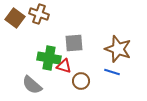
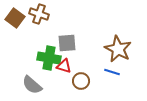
gray square: moved 7 px left
brown star: rotated 8 degrees clockwise
